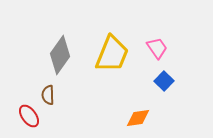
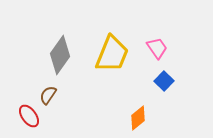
brown semicircle: rotated 36 degrees clockwise
orange diamond: rotated 30 degrees counterclockwise
